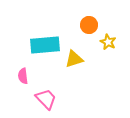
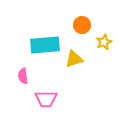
orange circle: moved 7 px left
yellow star: moved 4 px left; rotated 21 degrees clockwise
pink trapezoid: rotated 135 degrees clockwise
